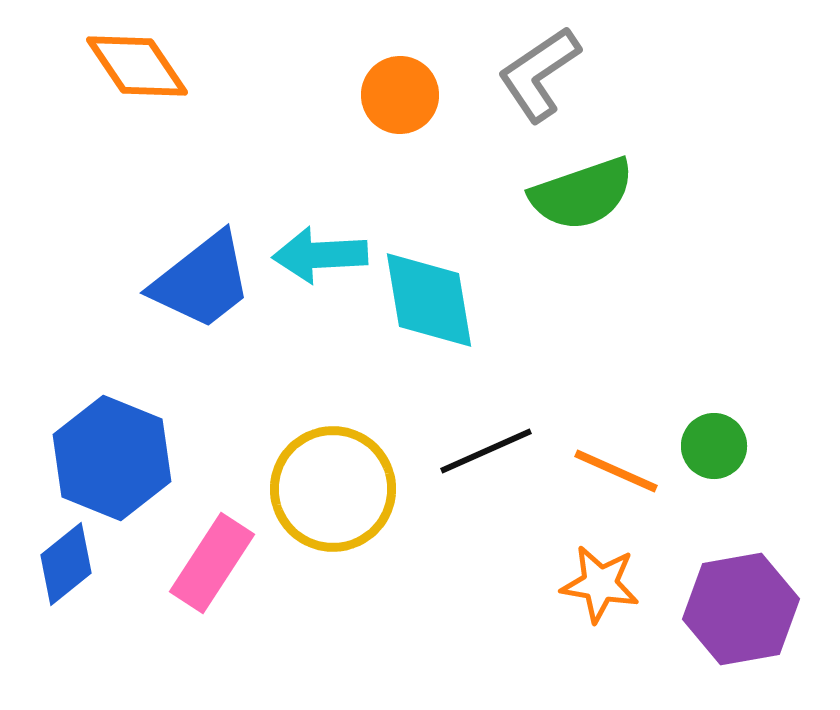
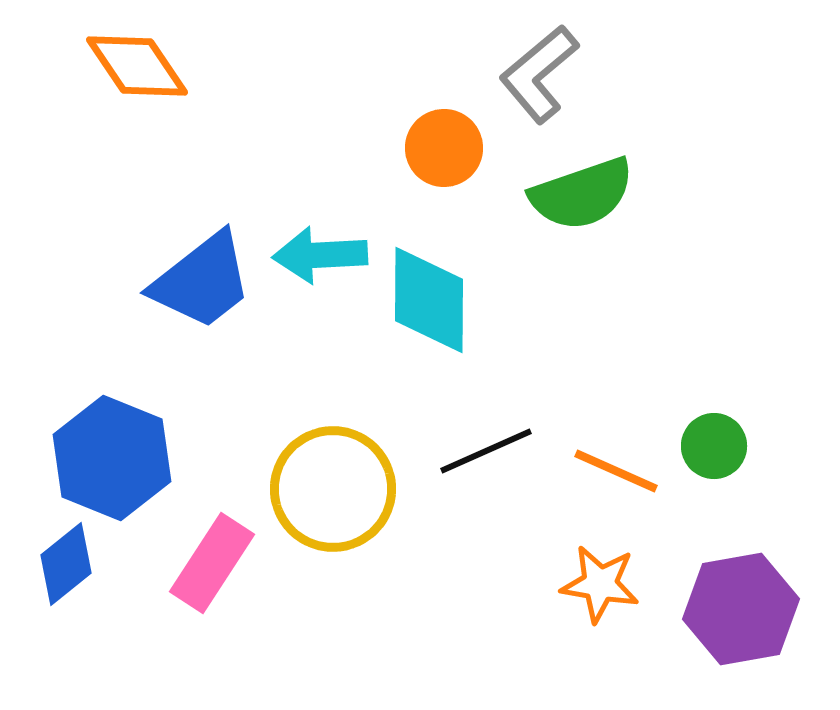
gray L-shape: rotated 6 degrees counterclockwise
orange circle: moved 44 px right, 53 px down
cyan diamond: rotated 10 degrees clockwise
